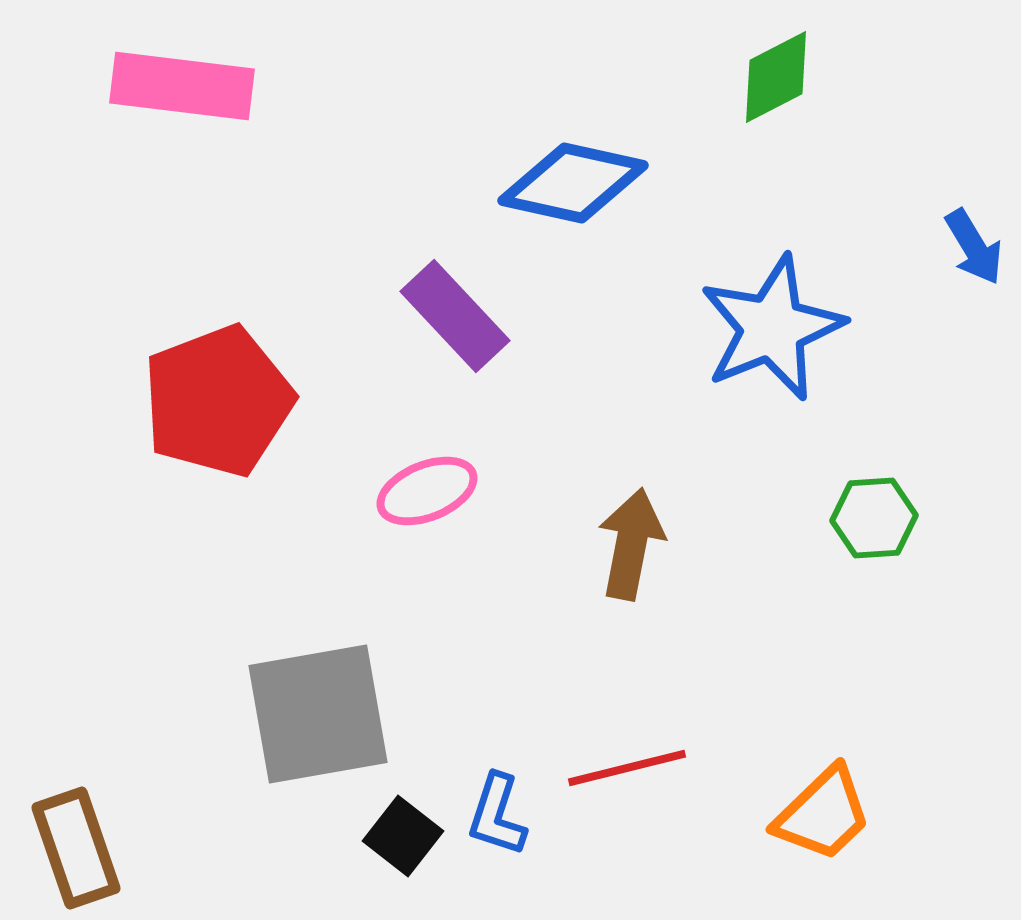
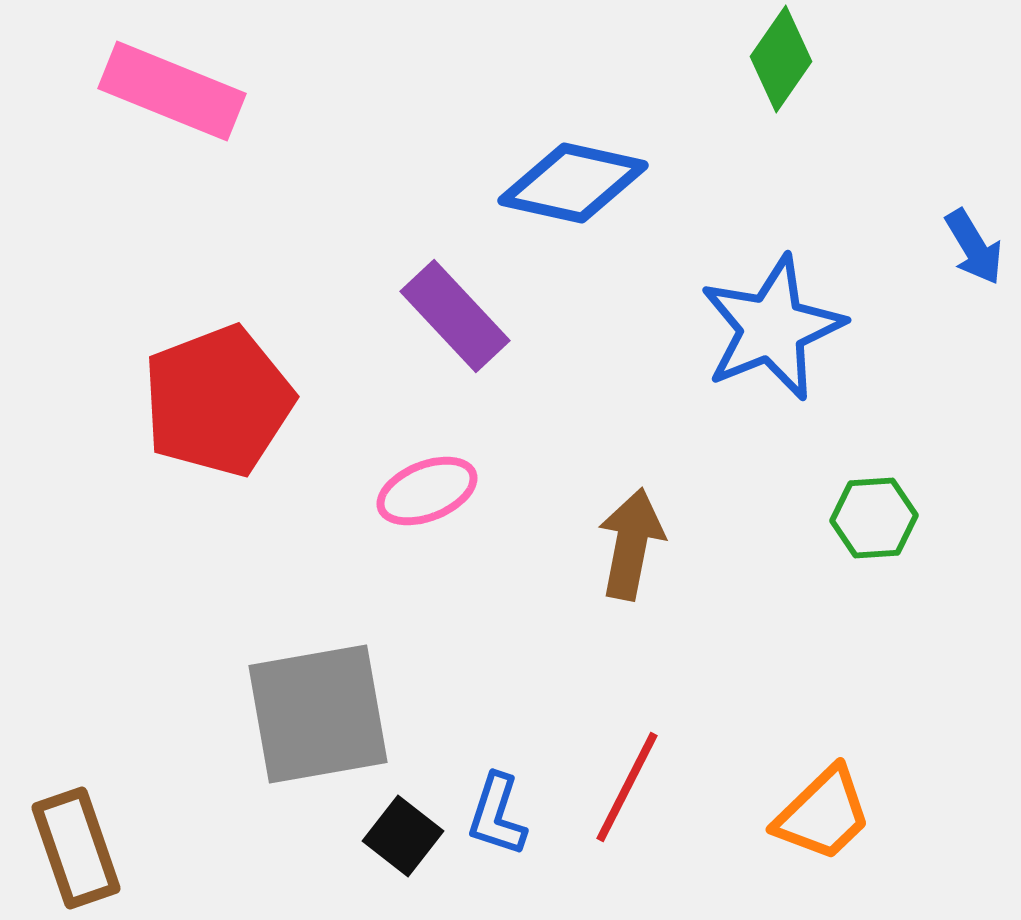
green diamond: moved 5 px right, 18 px up; rotated 28 degrees counterclockwise
pink rectangle: moved 10 px left, 5 px down; rotated 15 degrees clockwise
red line: moved 19 px down; rotated 49 degrees counterclockwise
